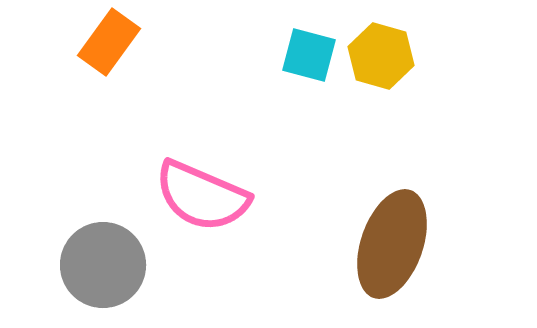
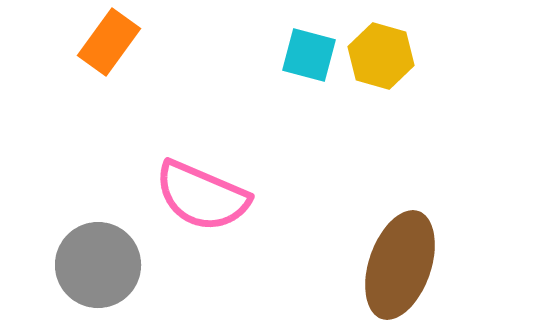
brown ellipse: moved 8 px right, 21 px down
gray circle: moved 5 px left
